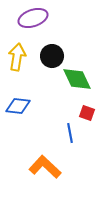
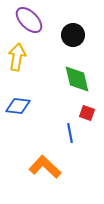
purple ellipse: moved 4 px left, 2 px down; rotated 64 degrees clockwise
black circle: moved 21 px right, 21 px up
green diamond: rotated 12 degrees clockwise
